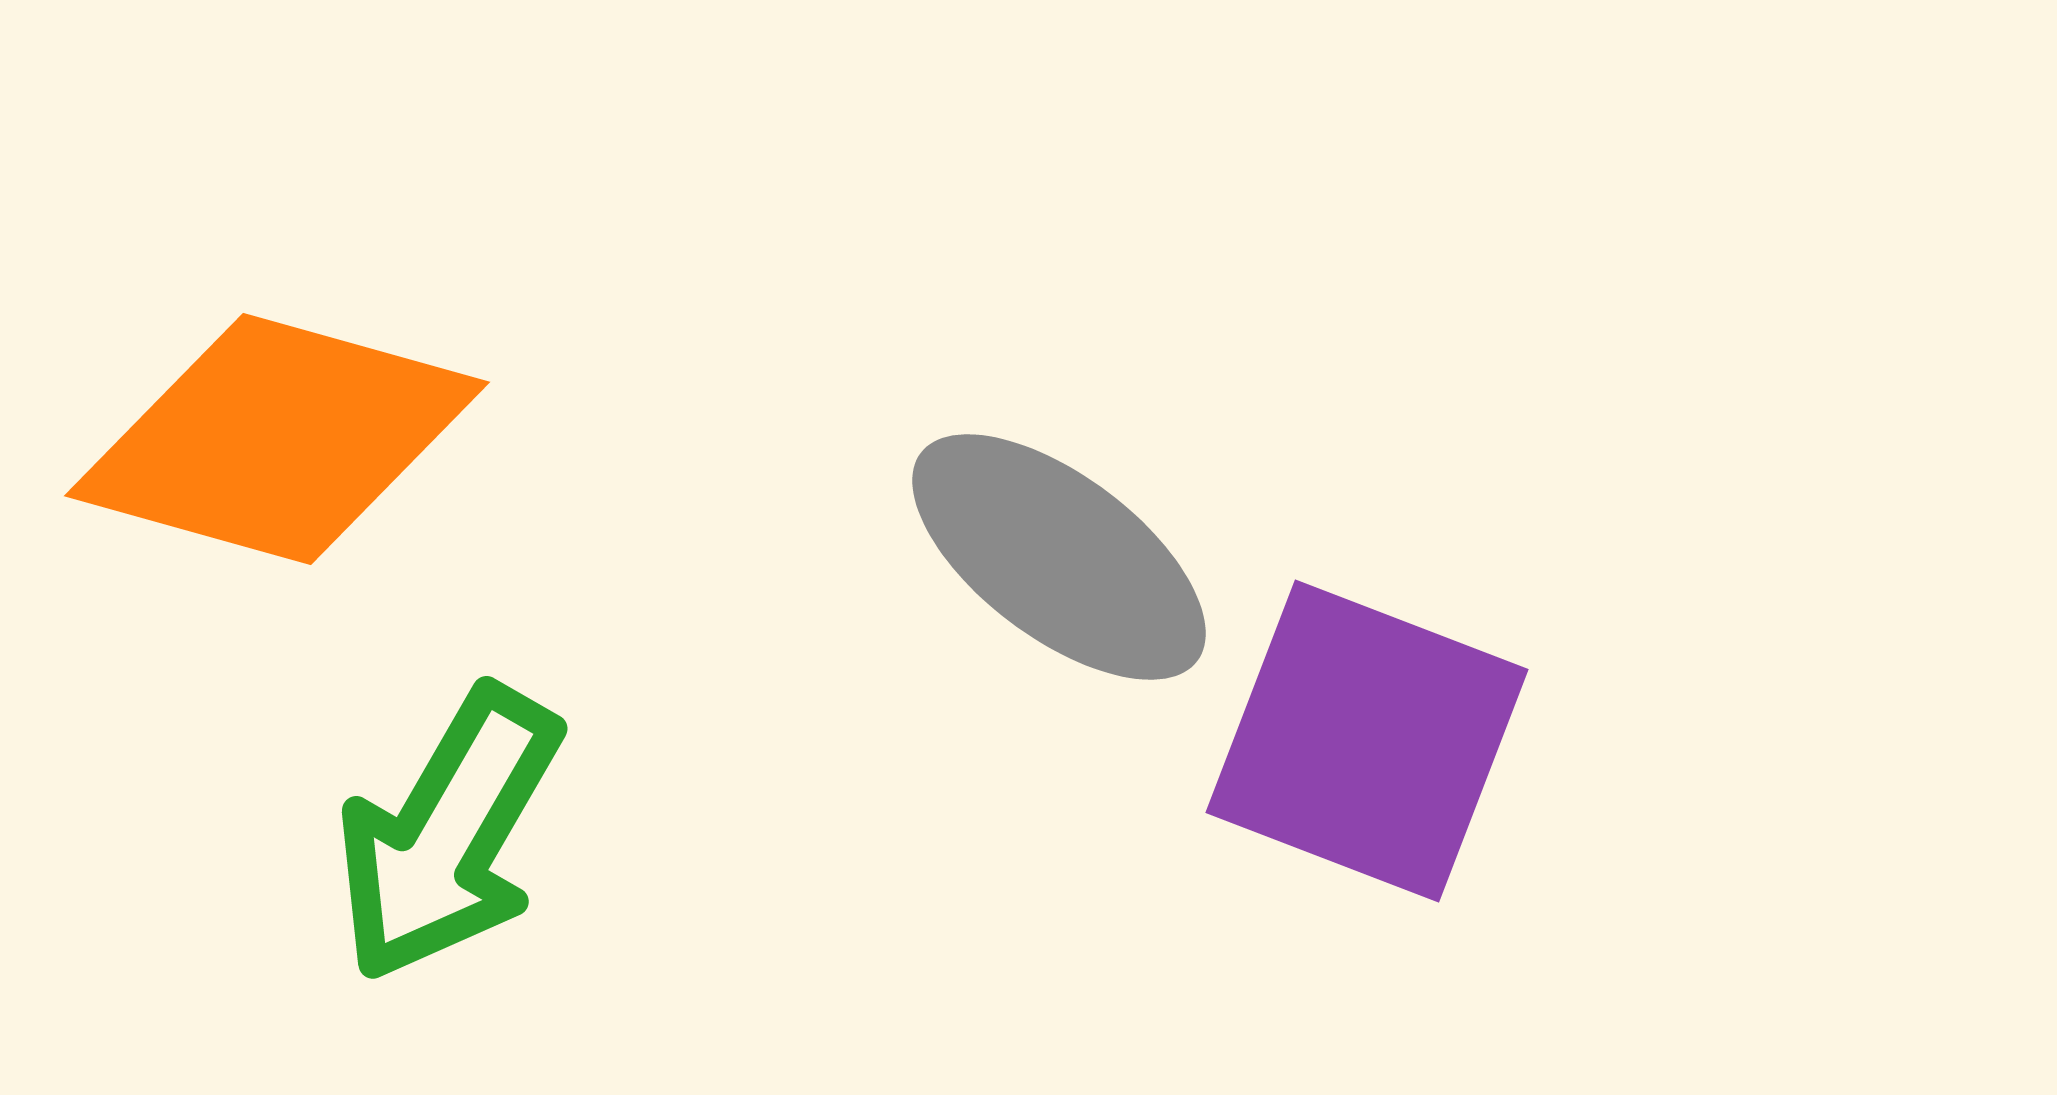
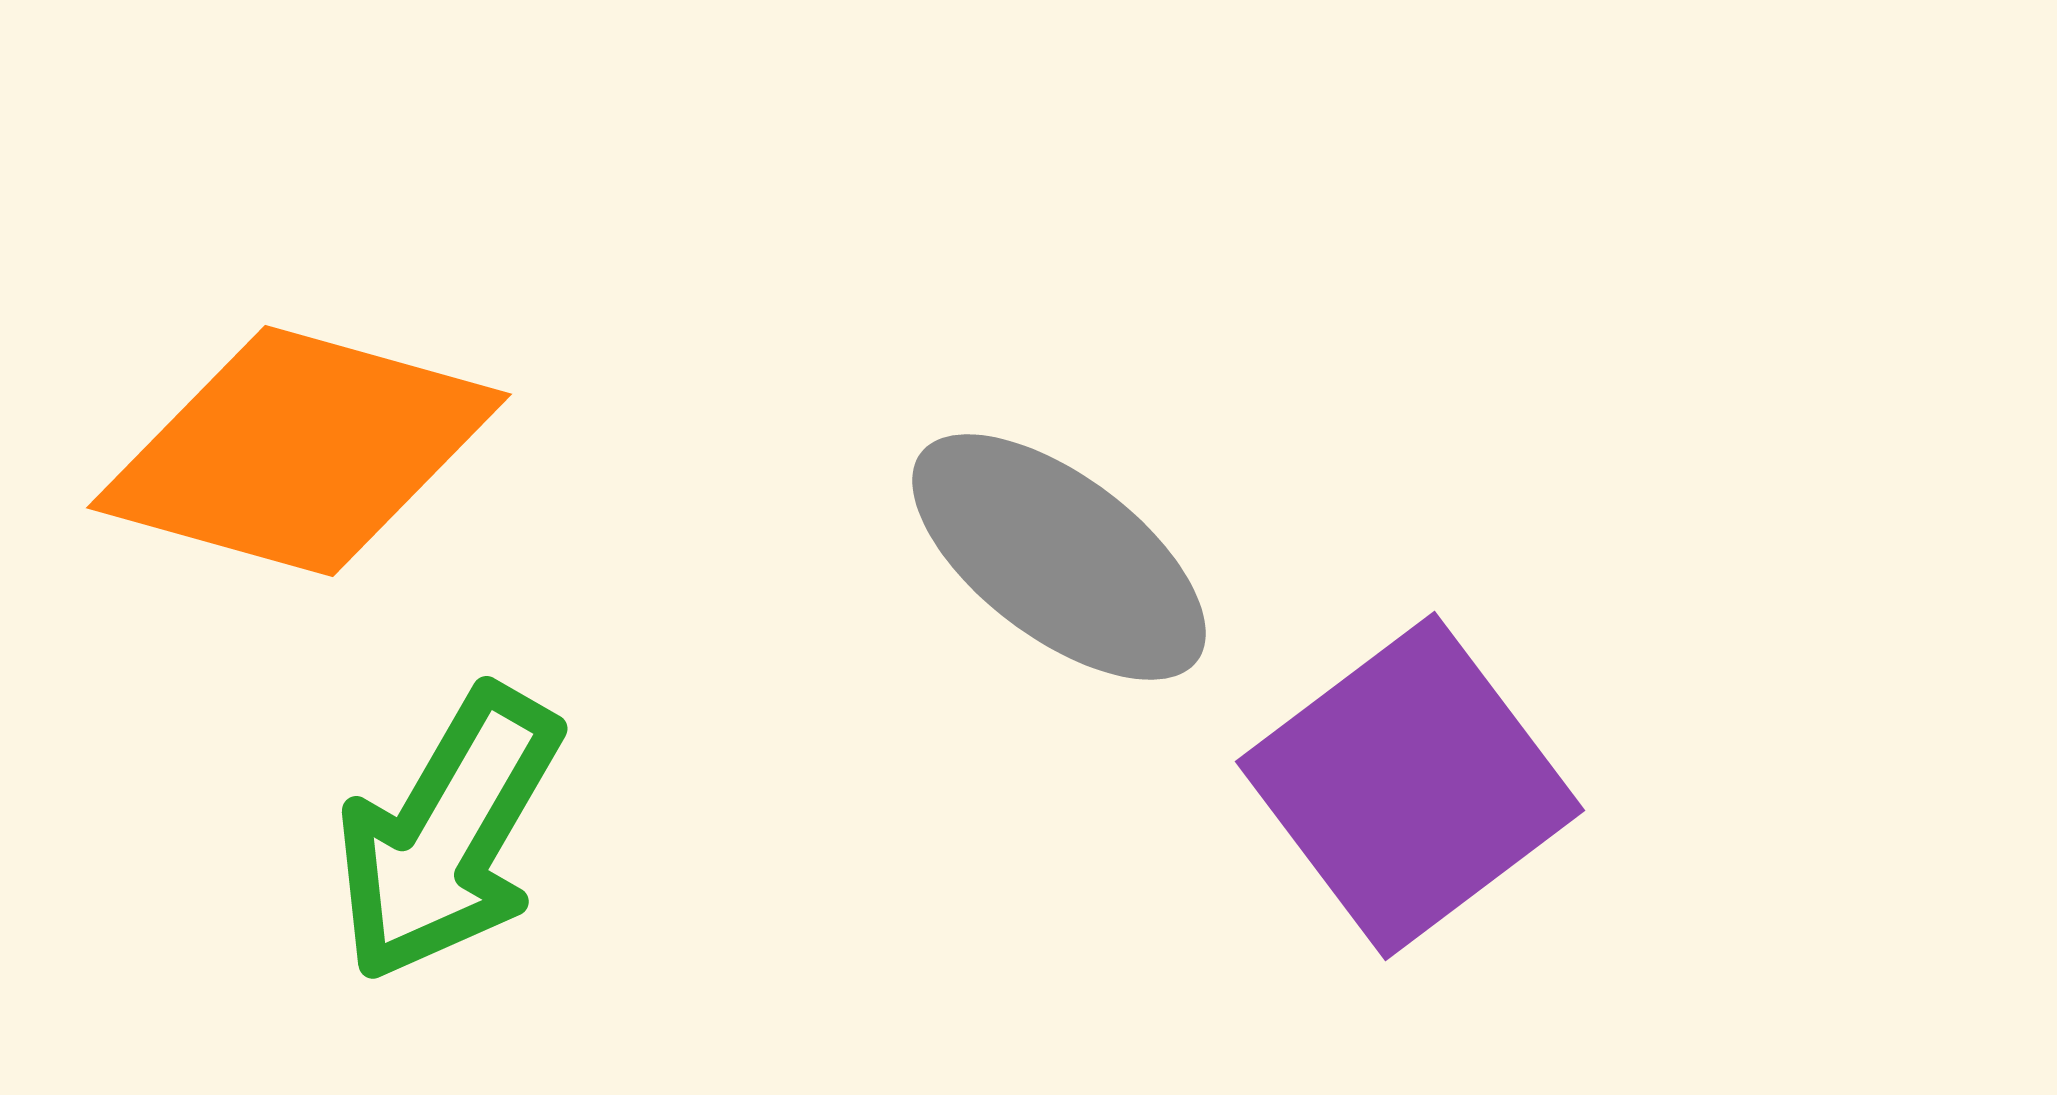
orange diamond: moved 22 px right, 12 px down
purple square: moved 43 px right, 45 px down; rotated 32 degrees clockwise
